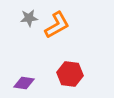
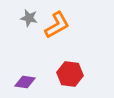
gray star: rotated 18 degrees clockwise
purple diamond: moved 1 px right, 1 px up
